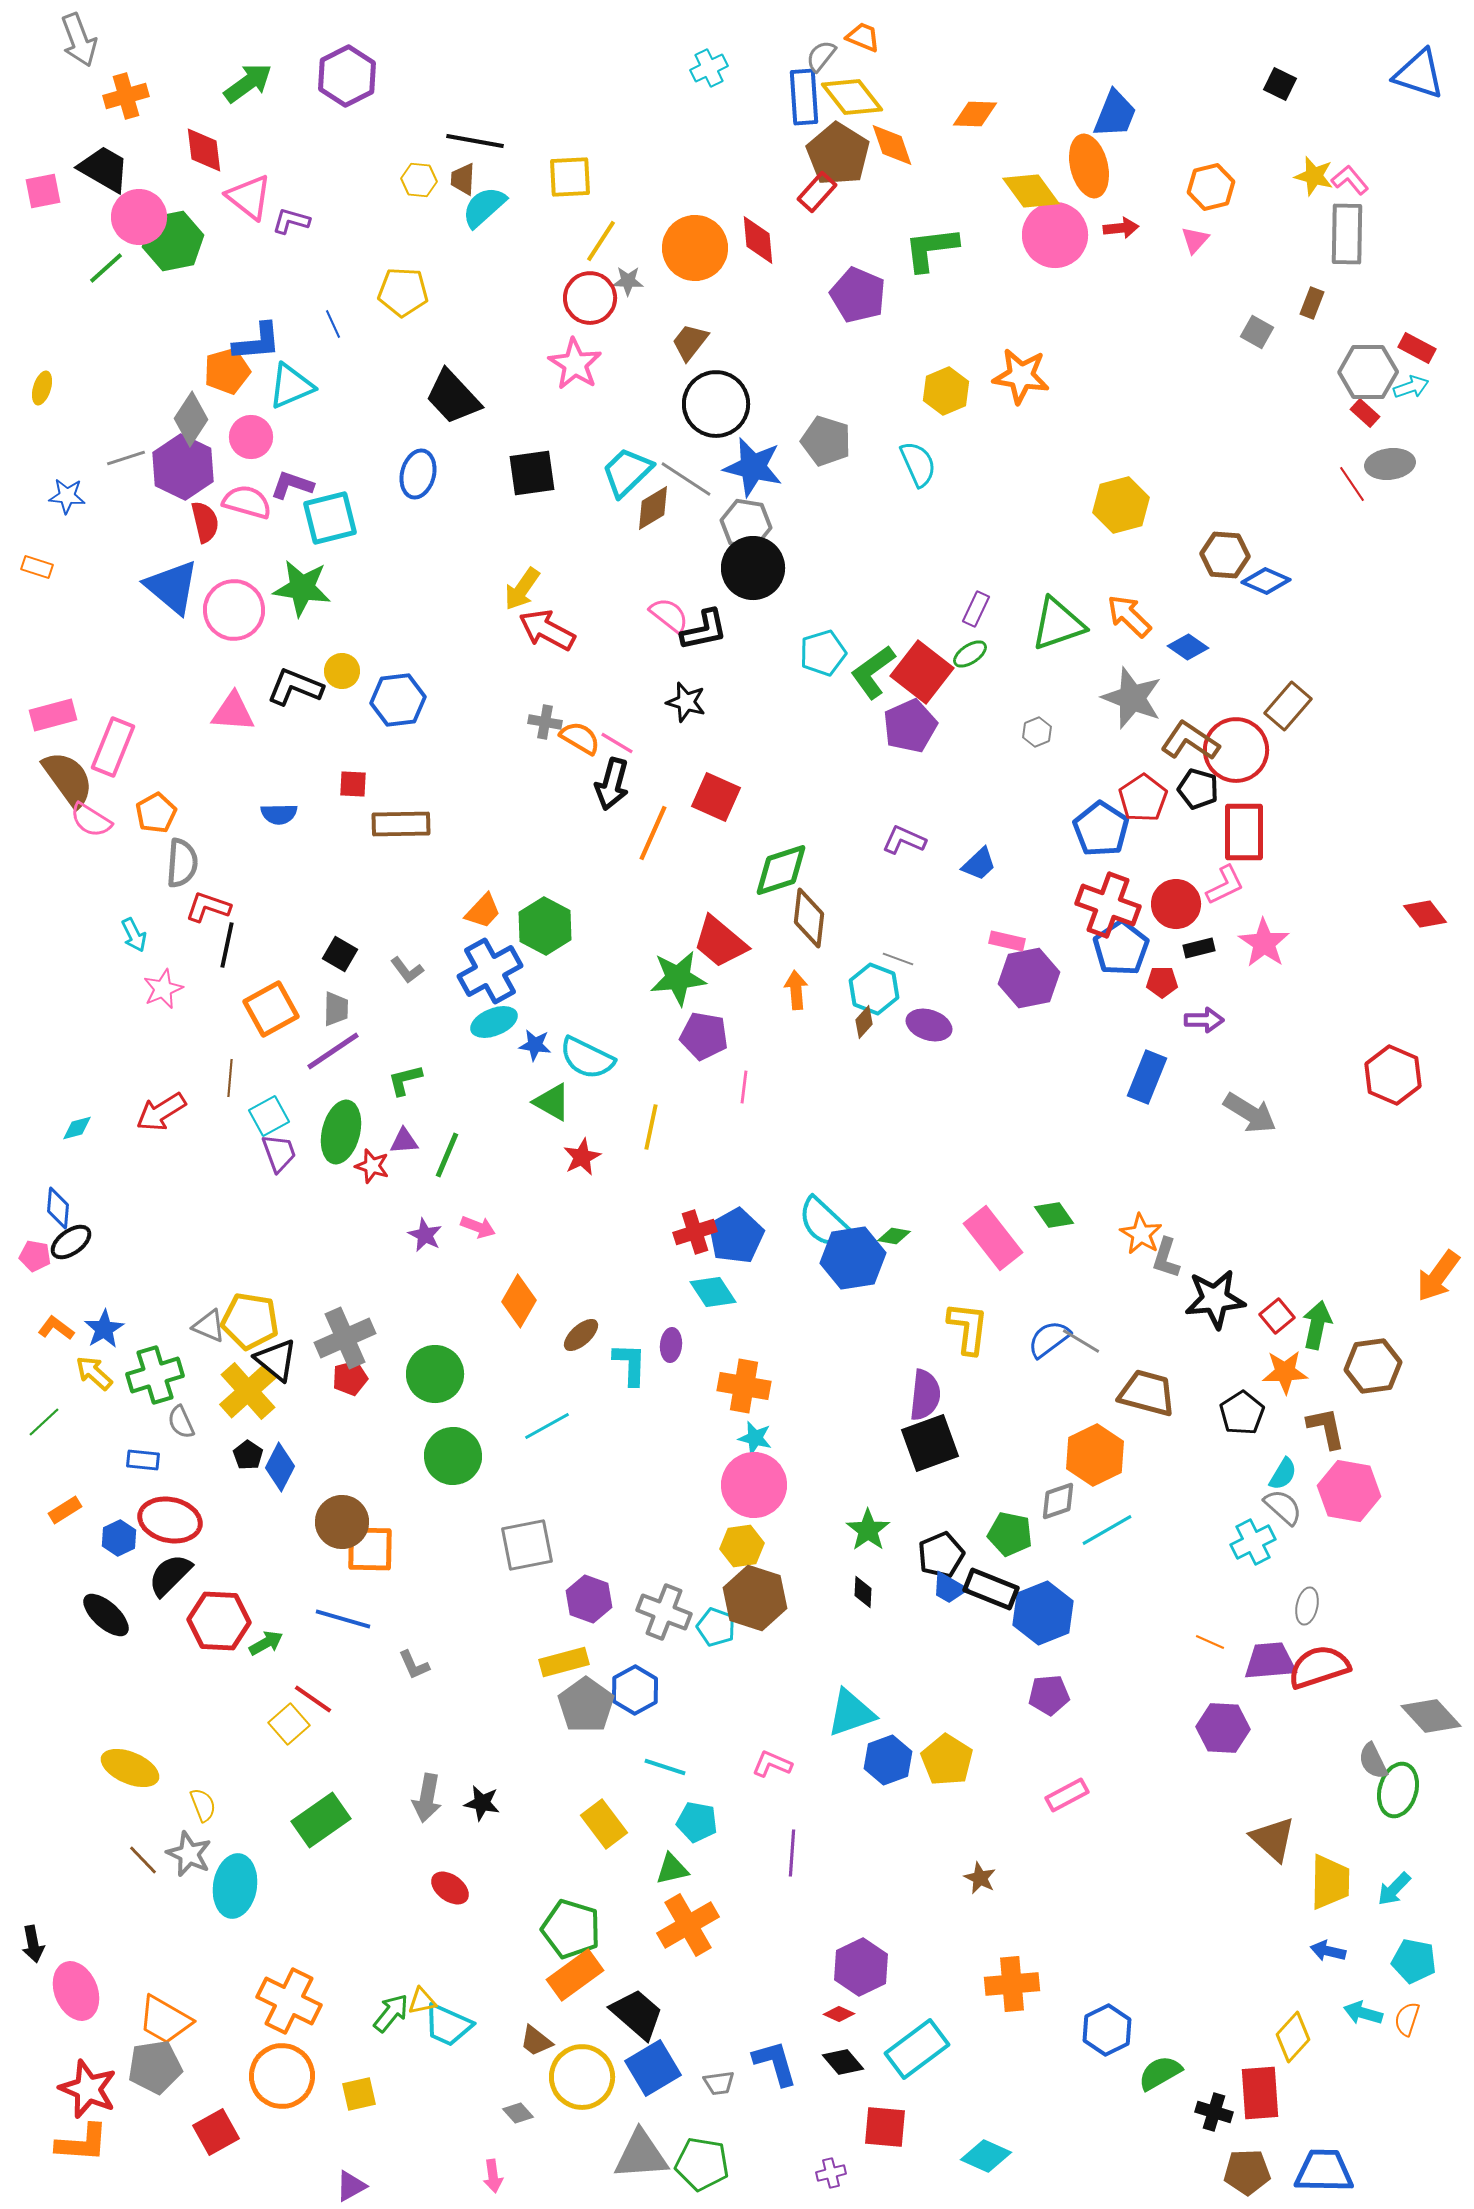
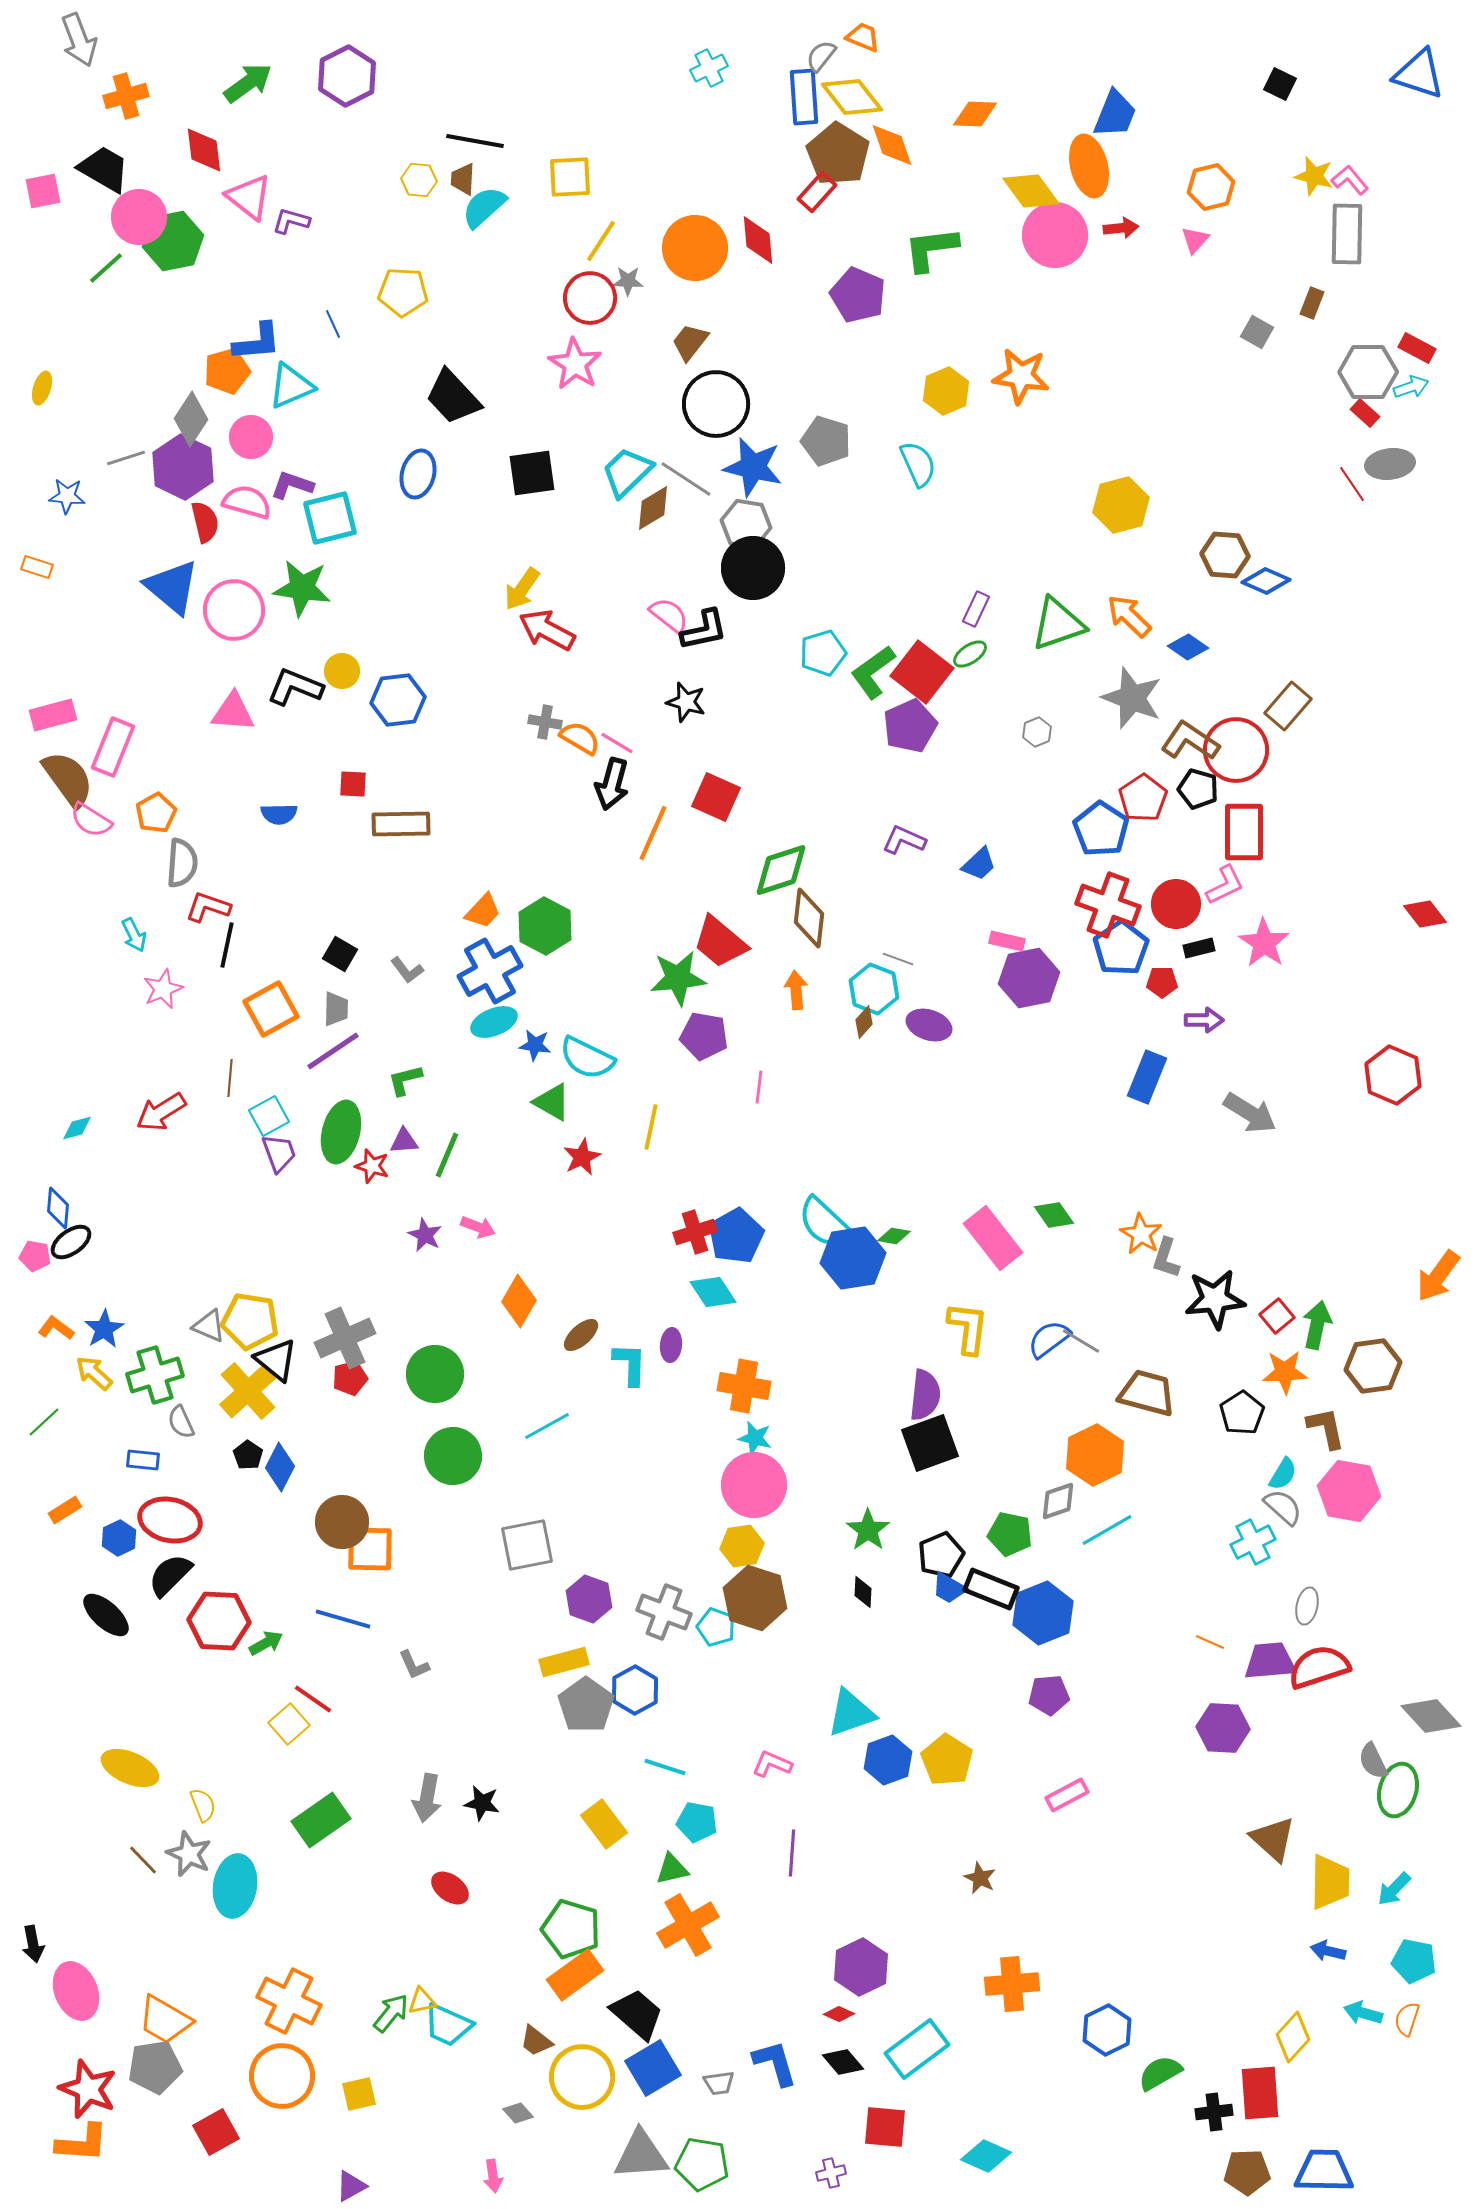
pink line at (744, 1087): moved 15 px right
black cross at (1214, 2112): rotated 24 degrees counterclockwise
